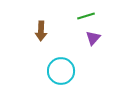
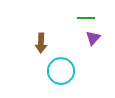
green line: moved 2 px down; rotated 18 degrees clockwise
brown arrow: moved 12 px down
